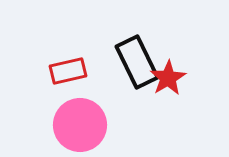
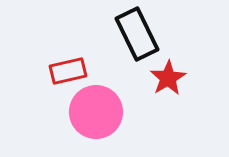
black rectangle: moved 28 px up
pink circle: moved 16 px right, 13 px up
